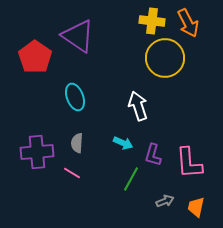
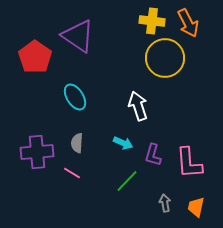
cyan ellipse: rotated 12 degrees counterclockwise
green line: moved 4 px left, 2 px down; rotated 15 degrees clockwise
gray arrow: moved 2 px down; rotated 78 degrees counterclockwise
